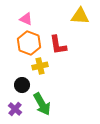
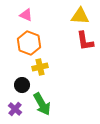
pink triangle: moved 4 px up
red L-shape: moved 27 px right, 4 px up
yellow cross: moved 1 px down
